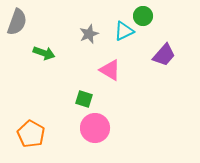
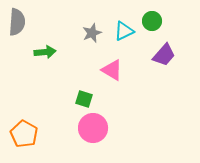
green circle: moved 9 px right, 5 px down
gray semicircle: rotated 16 degrees counterclockwise
gray star: moved 3 px right, 1 px up
green arrow: moved 1 px right, 1 px up; rotated 25 degrees counterclockwise
pink triangle: moved 2 px right
pink circle: moved 2 px left
orange pentagon: moved 7 px left
